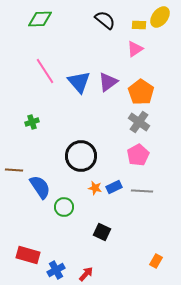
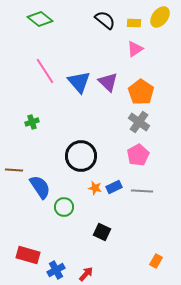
green diamond: rotated 40 degrees clockwise
yellow rectangle: moved 5 px left, 2 px up
purple triangle: rotated 40 degrees counterclockwise
